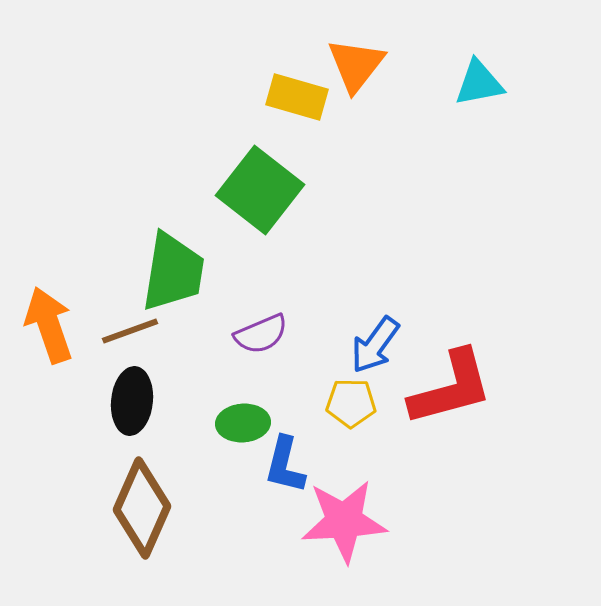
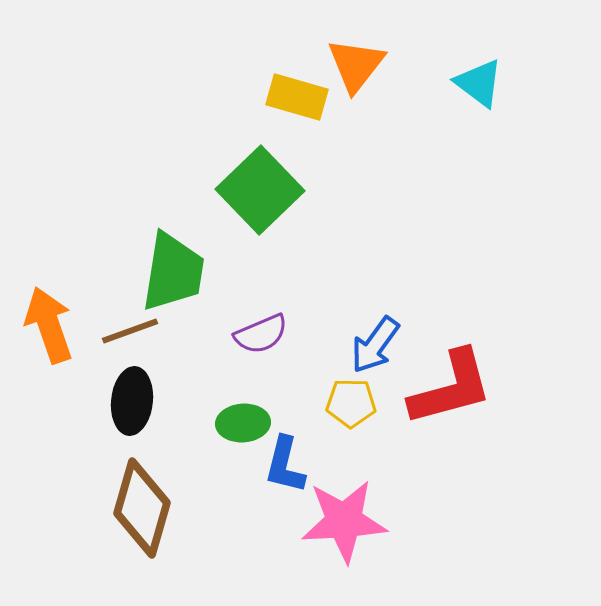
cyan triangle: rotated 48 degrees clockwise
green square: rotated 8 degrees clockwise
brown diamond: rotated 8 degrees counterclockwise
